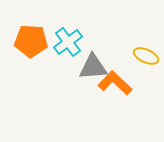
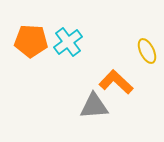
yellow ellipse: moved 1 px right, 5 px up; rotated 40 degrees clockwise
gray triangle: moved 1 px right, 39 px down
orange L-shape: moved 1 px right, 1 px up
